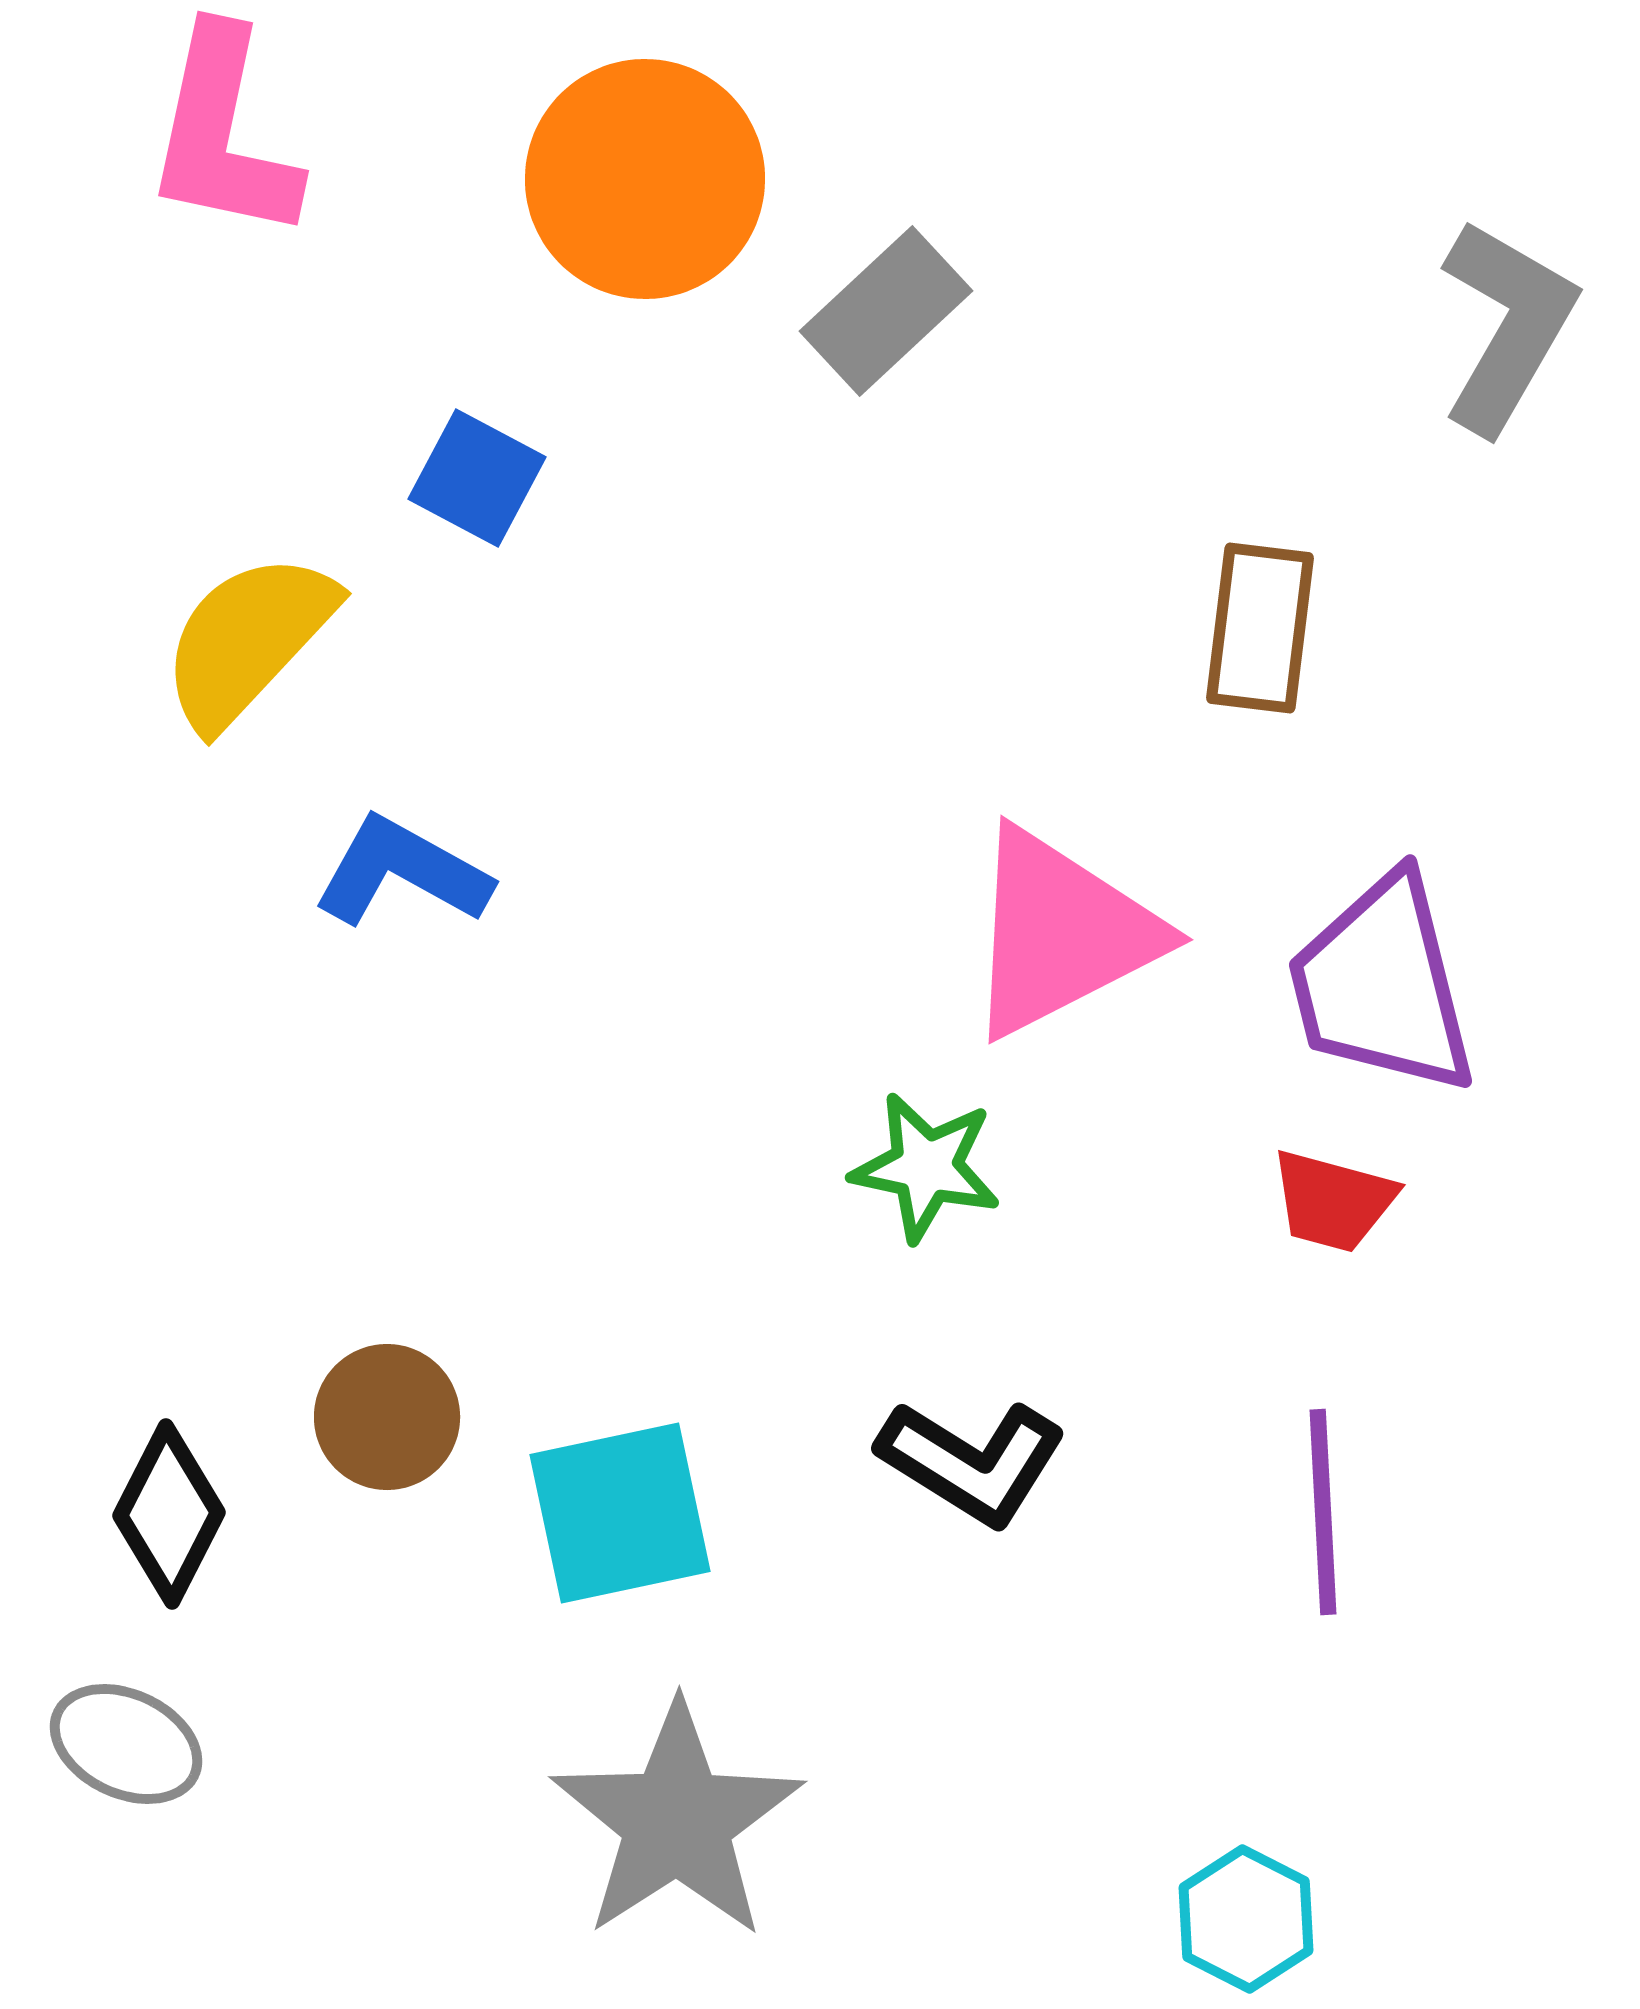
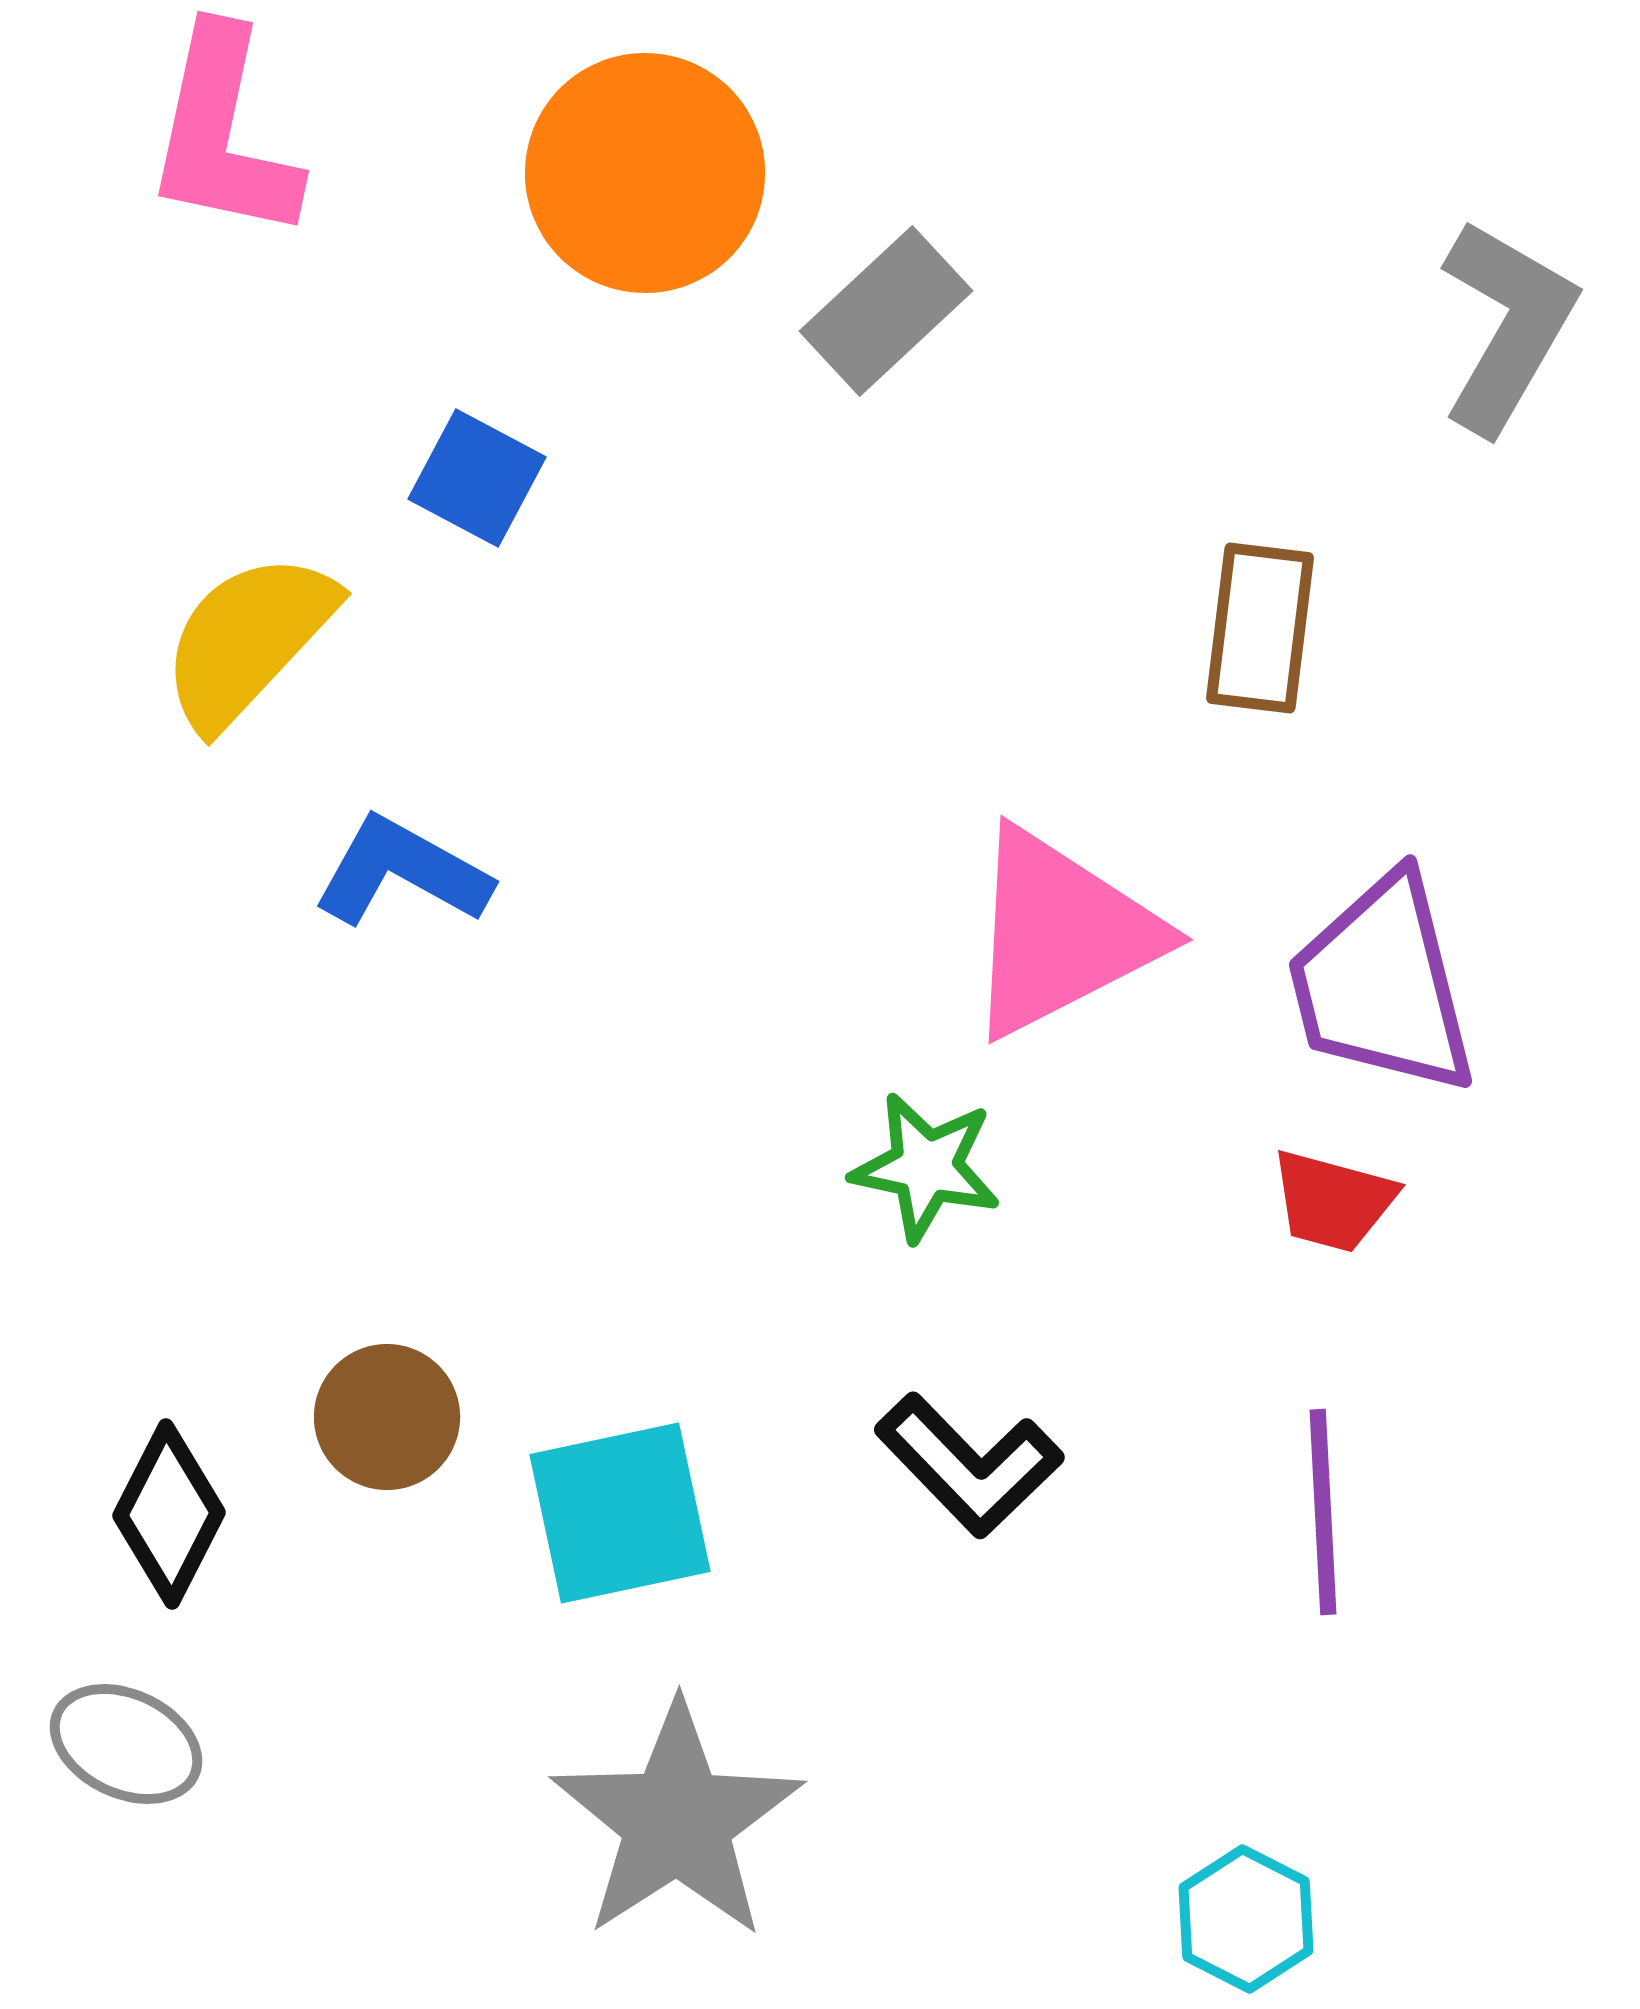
orange circle: moved 6 px up
black L-shape: moved 3 px left, 3 px down; rotated 14 degrees clockwise
